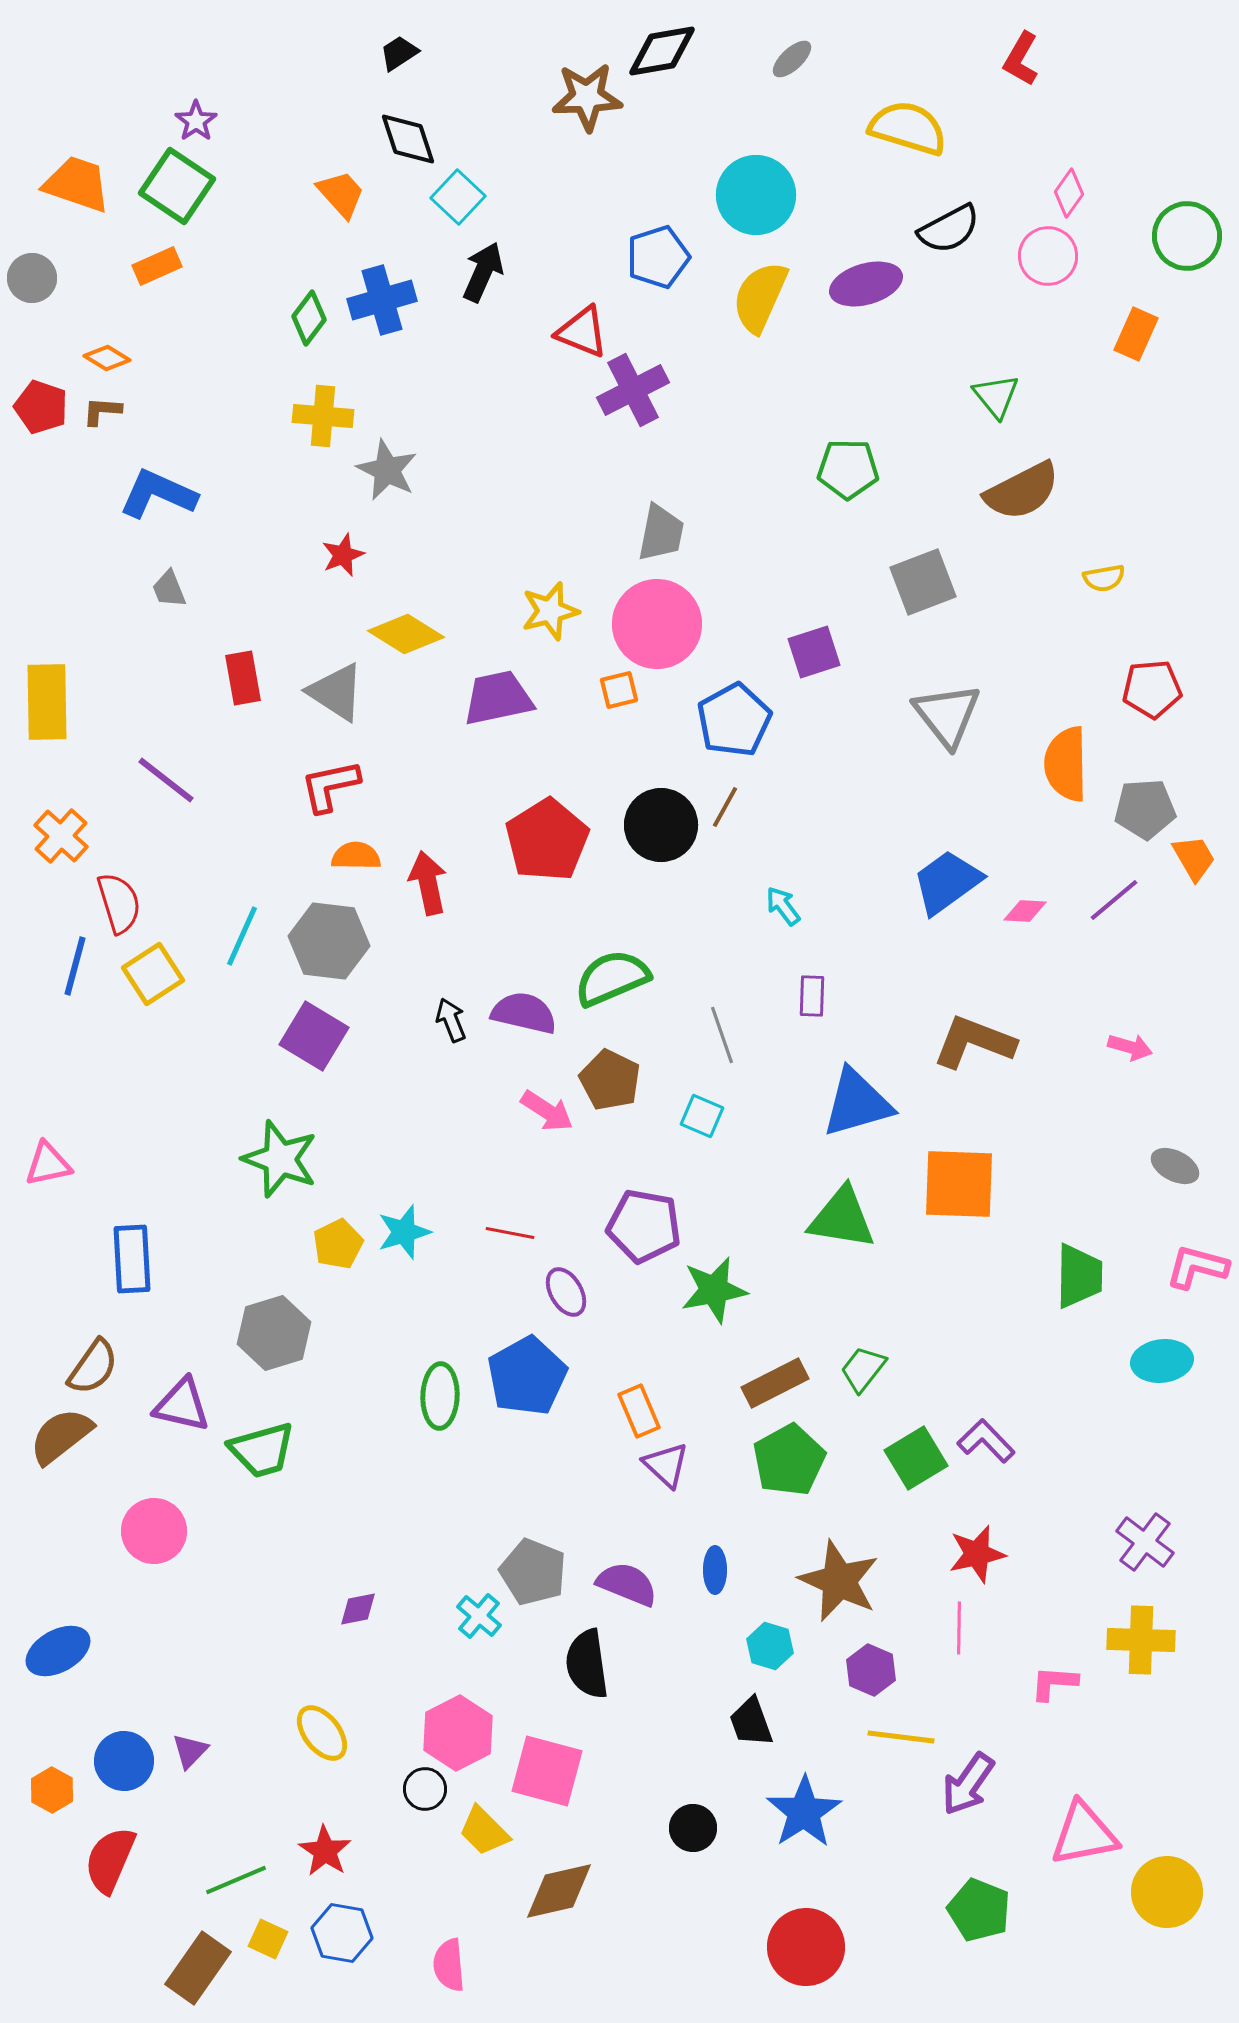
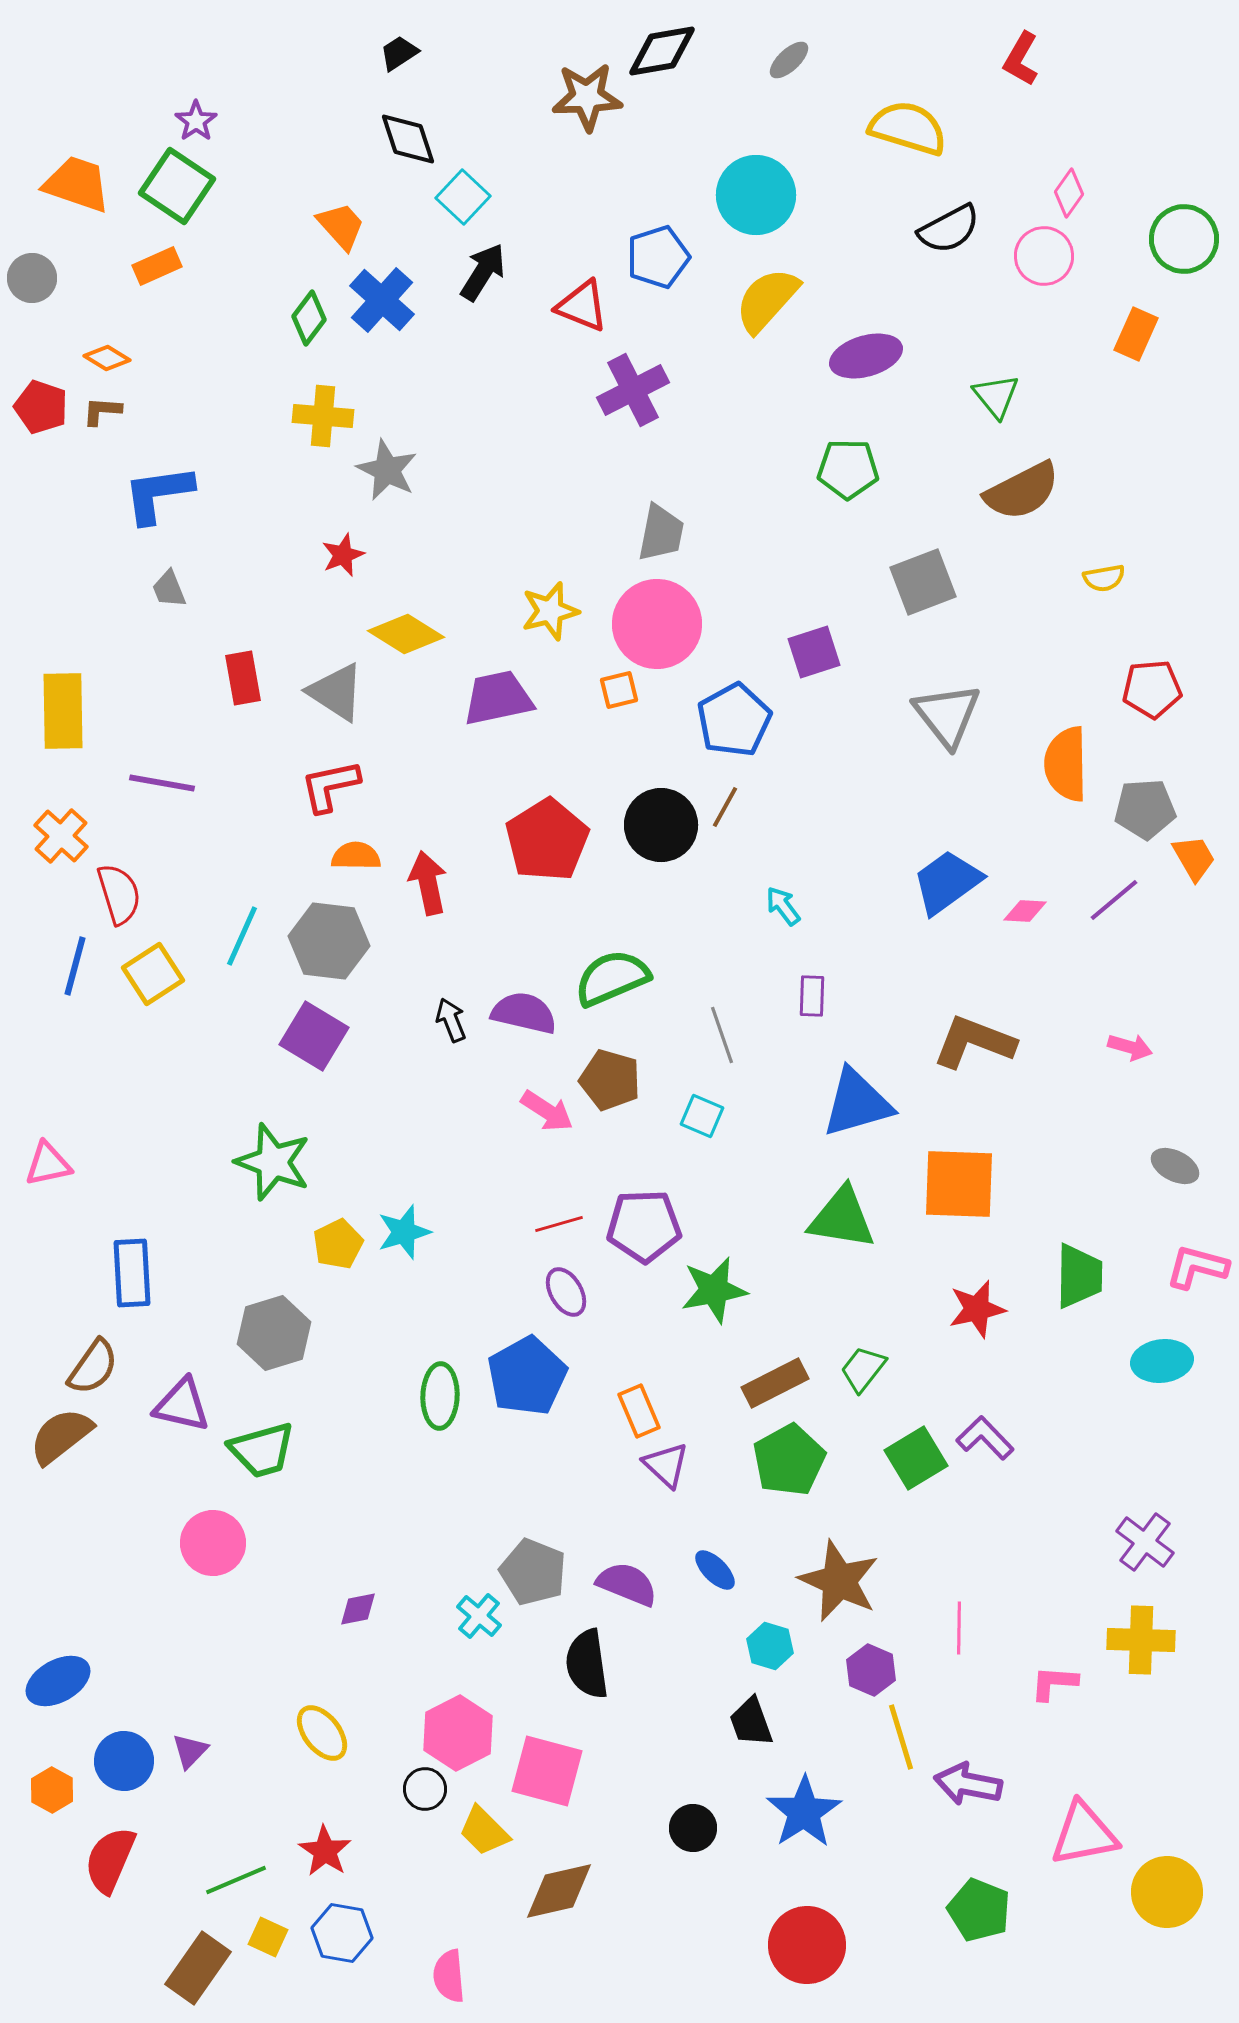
gray ellipse at (792, 59): moved 3 px left, 1 px down
orange trapezoid at (341, 194): moved 32 px down
cyan square at (458, 197): moved 5 px right
green circle at (1187, 236): moved 3 px left, 3 px down
pink circle at (1048, 256): moved 4 px left
black arrow at (483, 272): rotated 8 degrees clockwise
purple ellipse at (866, 284): moved 72 px down
yellow semicircle at (760, 297): moved 7 px right, 3 px down; rotated 18 degrees clockwise
blue cross at (382, 300): rotated 32 degrees counterclockwise
red triangle at (582, 332): moved 26 px up
blue L-shape at (158, 494): rotated 32 degrees counterclockwise
yellow rectangle at (47, 702): moved 16 px right, 9 px down
purple line at (166, 780): moved 4 px left, 3 px down; rotated 28 degrees counterclockwise
red semicircle at (119, 903): moved 9 px up
brown pentagon at (610, 1080): rotated 10 degrees counterclockwise
green star at (280, 1159): moved 7 px left, 3 px down
purple pentagon at (644, 1226): rotated 12 degrees counterclockwise
red line at (510, 1233): moved 49 px right, 9 px up; rotated 27 degrees counterclockwise
blue rectangle at (132, 1259): moved 14 px down
purple L-shape at (986, 1441): moved 1 px left, 3 px up
pink circle at (154, 1531): moved 59 px right, 12 px down
red star at (977, 1554): moved 245 px up
blue ellipse at (715, 1570): rotated 45 degrees counterclockwise
blue ellipse at (58, 1651): moved 30 px down
yellow line at (901, 1737): rotated 66 degrees clockwise
purple arrow at (968, 1784): rotated 66 degrees clockwise
yellow square at (268, 1939): moved 2 px up
red circle at (806, 1947): moved 1 px right, 2 px up
pink semicircle at (449, 1965): moved 11 px down
